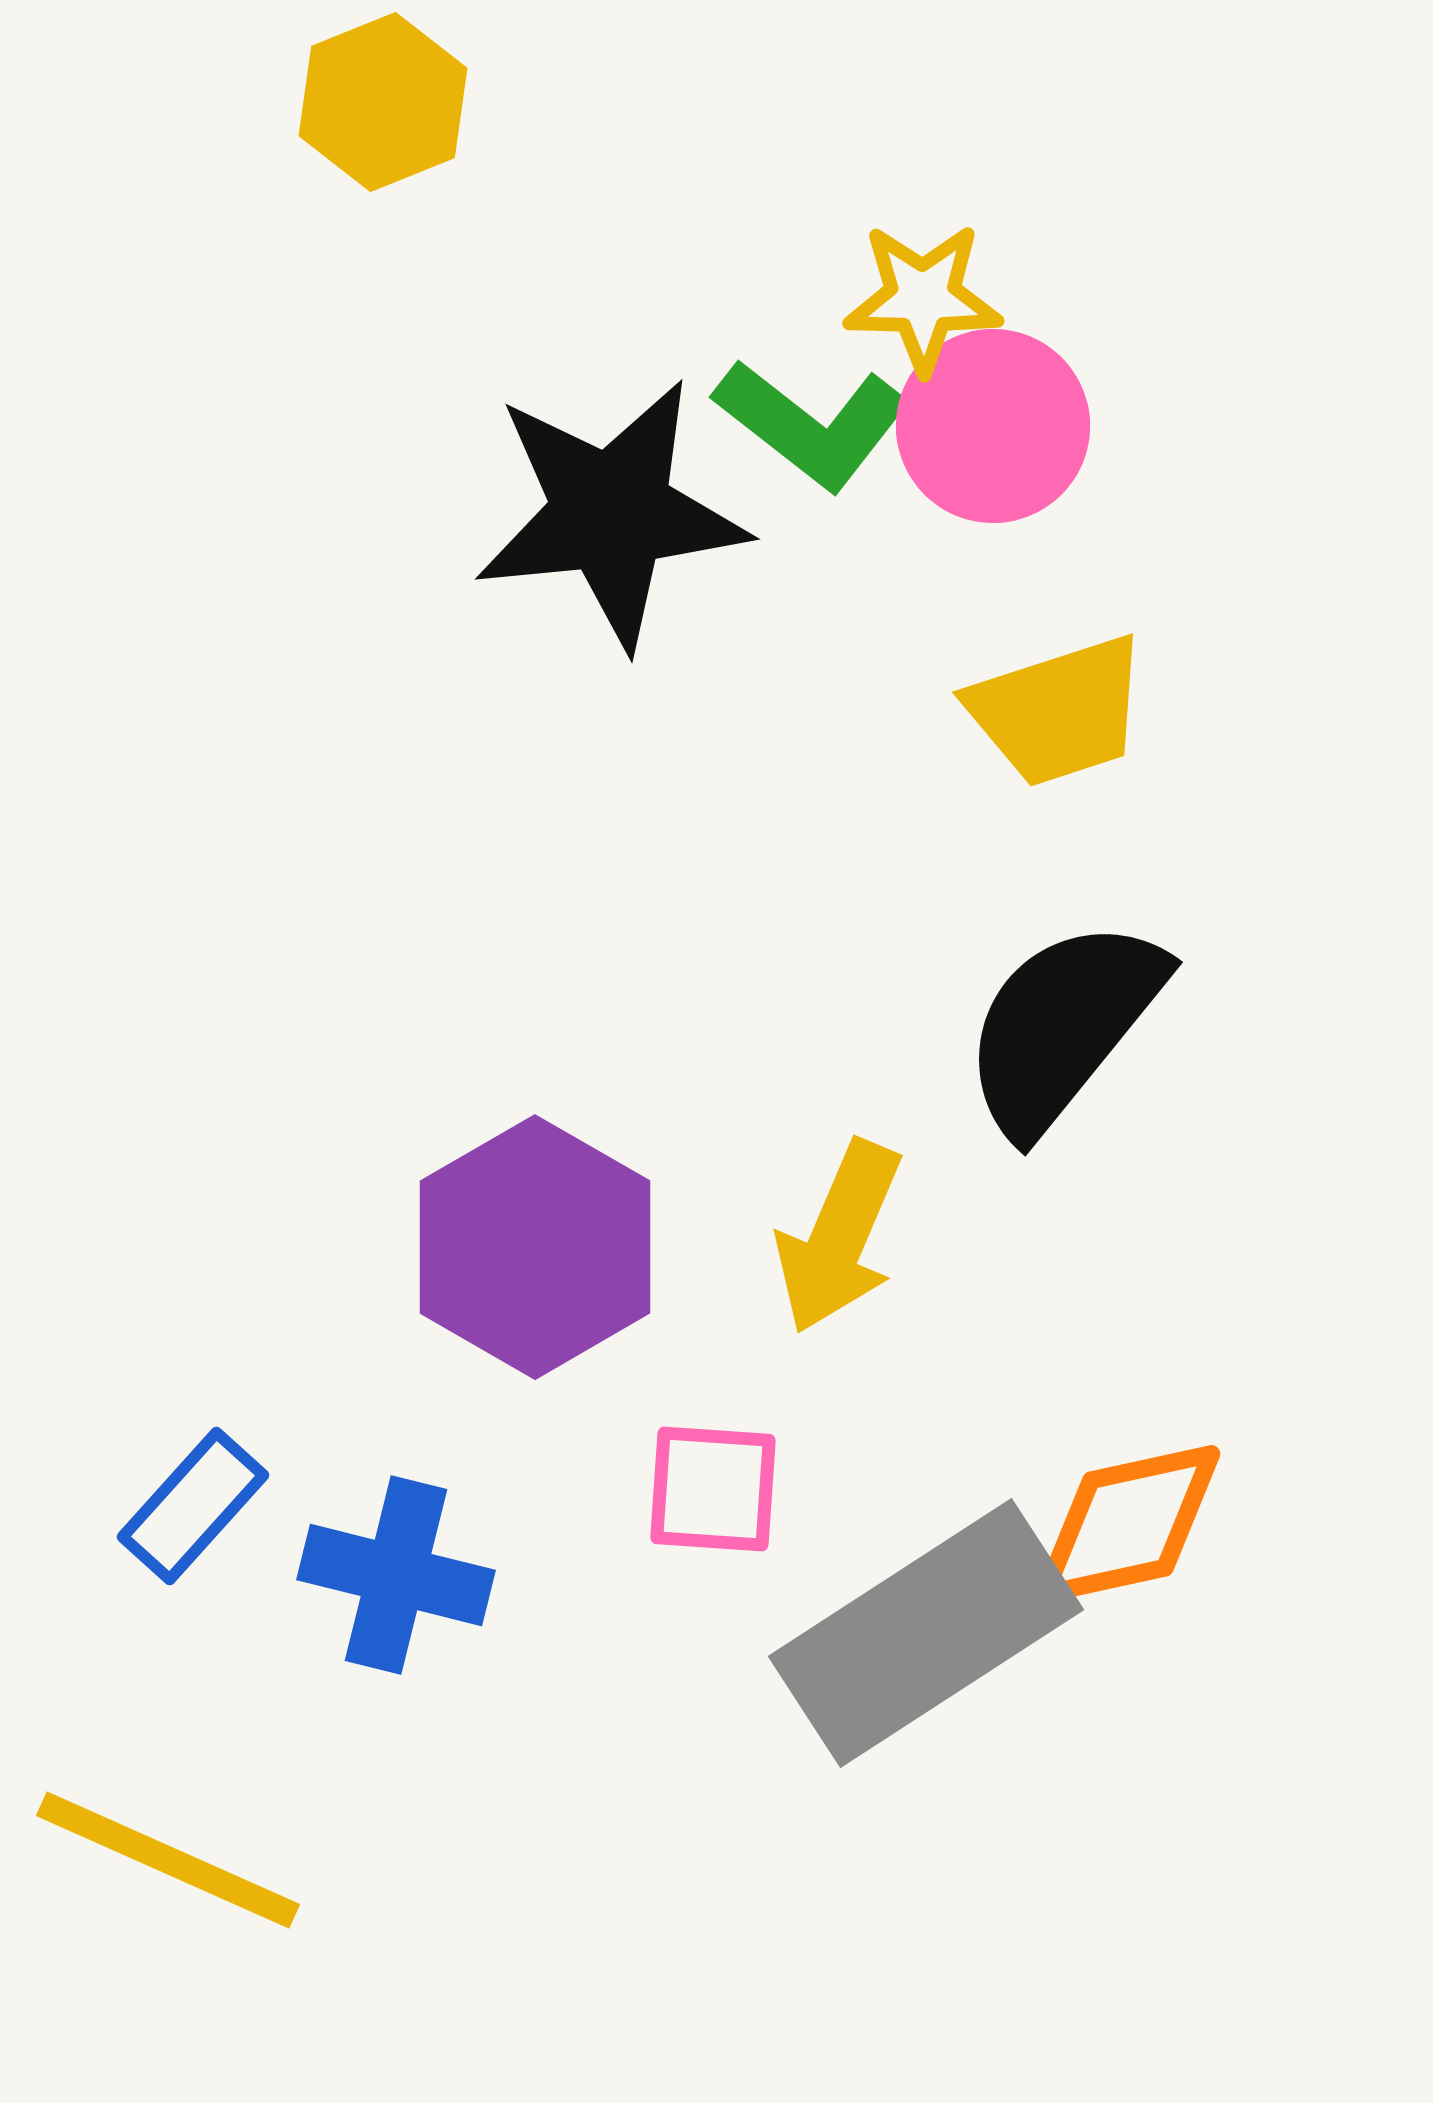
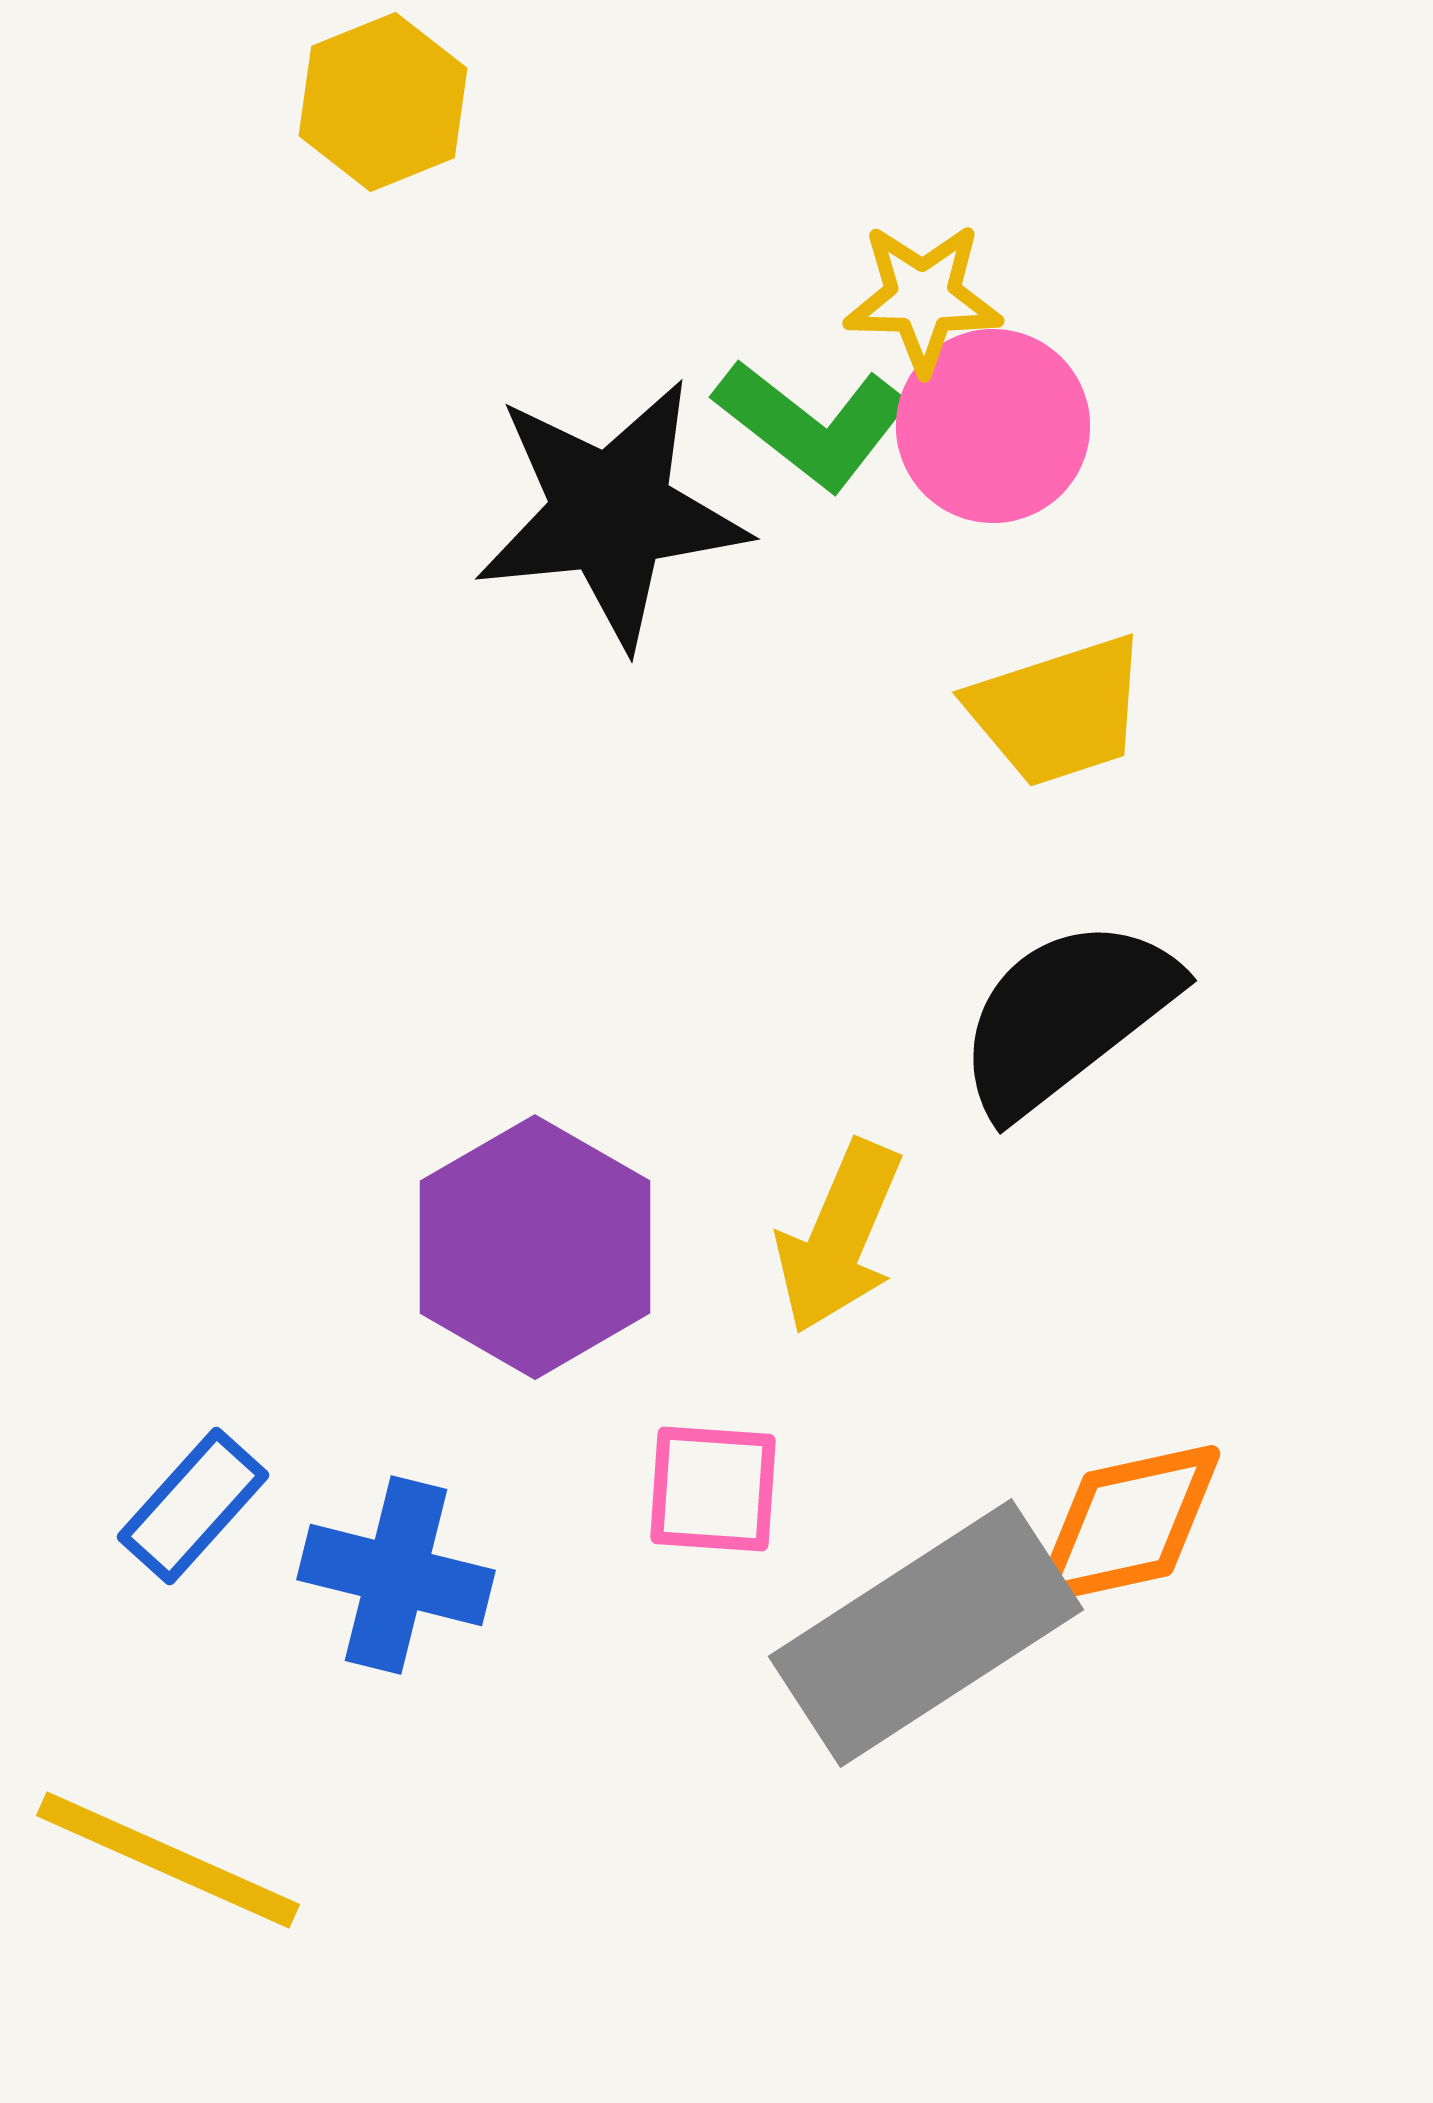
black semicircle: moved 3 px right, 10 px up; rotated 13 degrees clockwise
